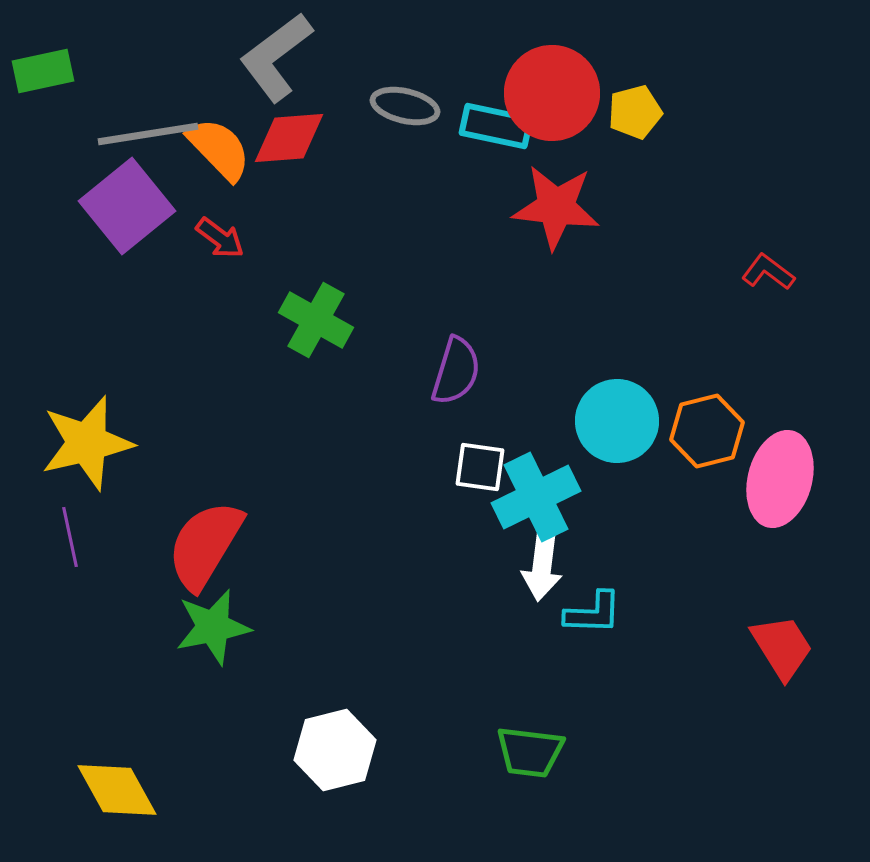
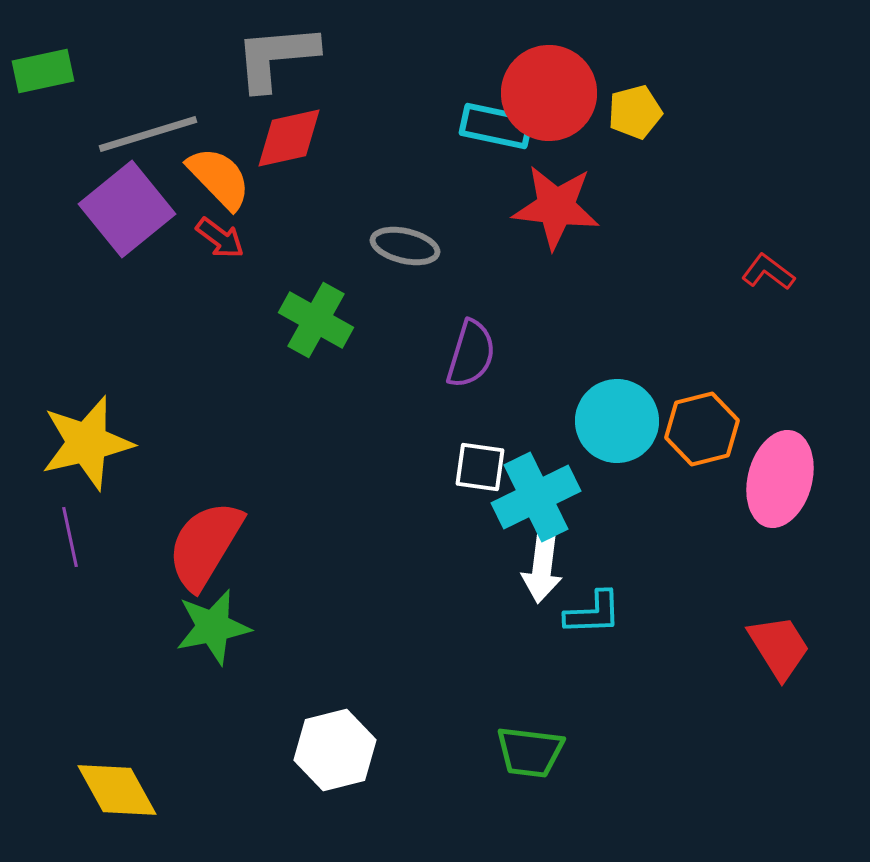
gray L-shape: rotated 32 degrees clockwise
red circle: moved 3 px left
gray ellipse: moved 140 px down
gray line: rotated 8 degrees counterclockwise
red diamond: rotated 8 degrees counterclockwise
orange semicircle: moved 29 px down
purple square: moved 3 px down
purple semicircle: moved 15 px right, 17 px up
orange hexagon: moved 5 px left, 2 px up
white arrow: moved 2 px down
cyan L-shape: rotated 4 degrees counterclockwise
red trapezoid: moved 3 px left
